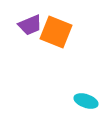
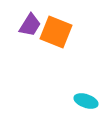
purple trapezoid: rotated 35 degrees counterclockwise
